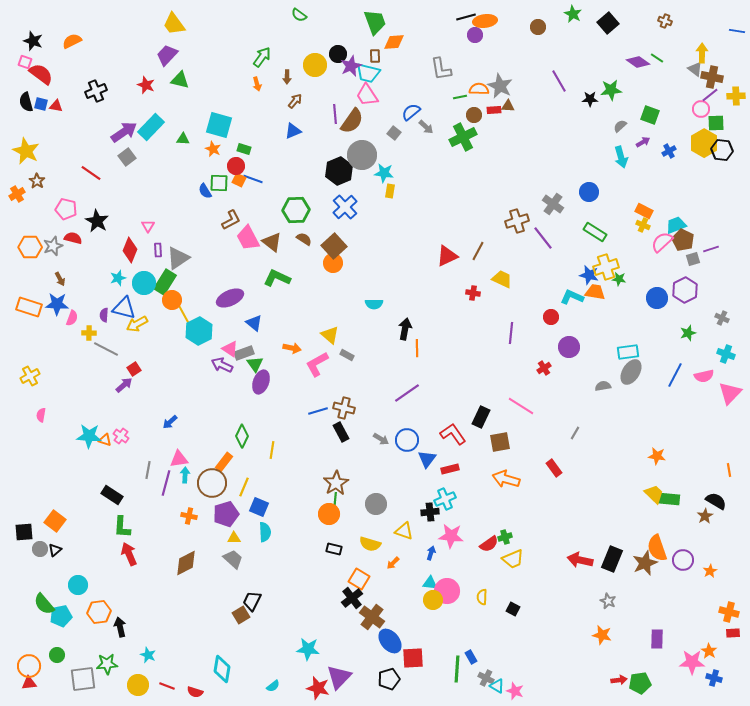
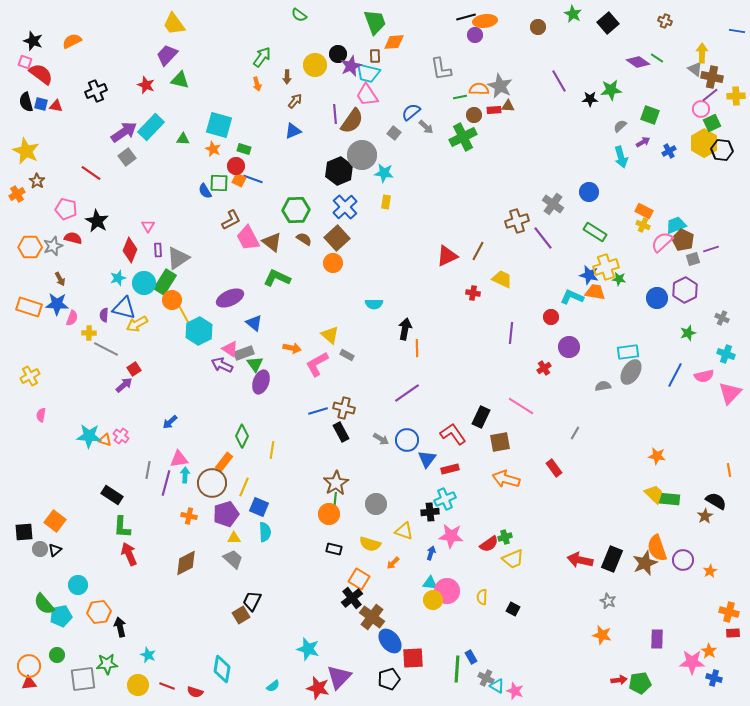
green square at (716, 123): moved 4 px left; rotated 24 degrees counterclockwise
yellow rectangle at (390, 191): moved 4 px left, 11 px down
brown square at (334, 246): moved 3 px right, 8 px up
cyan star at (308, 649): rotated 10 degrees clockwise
